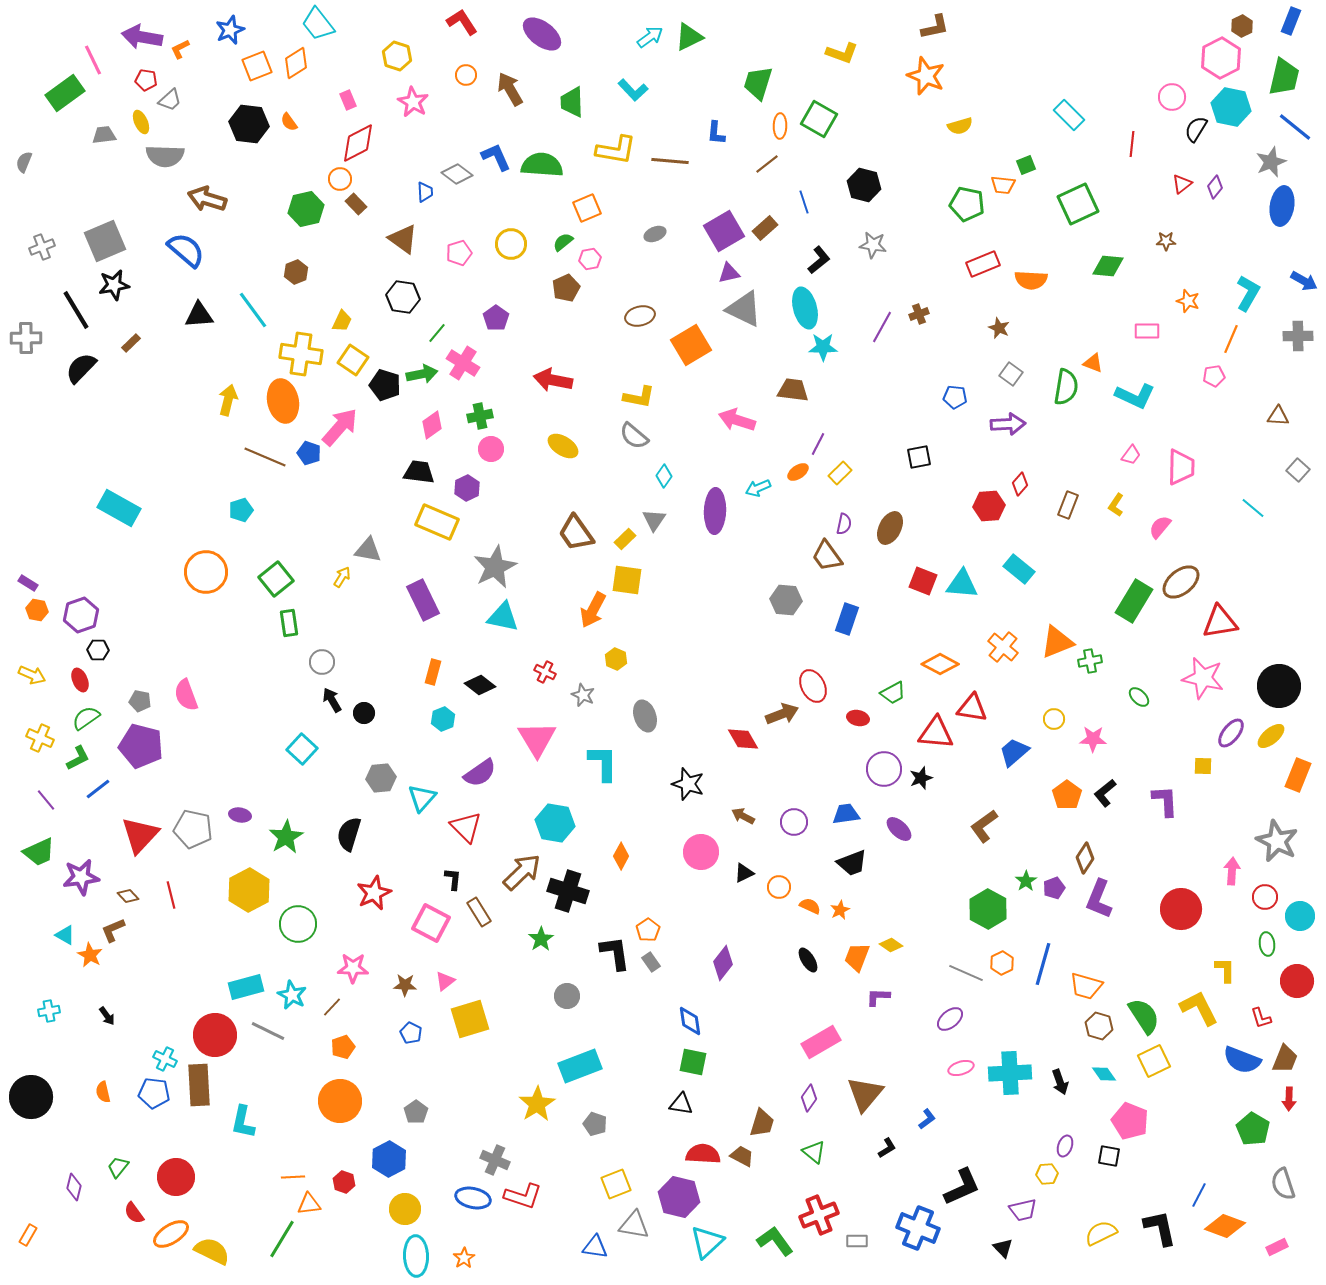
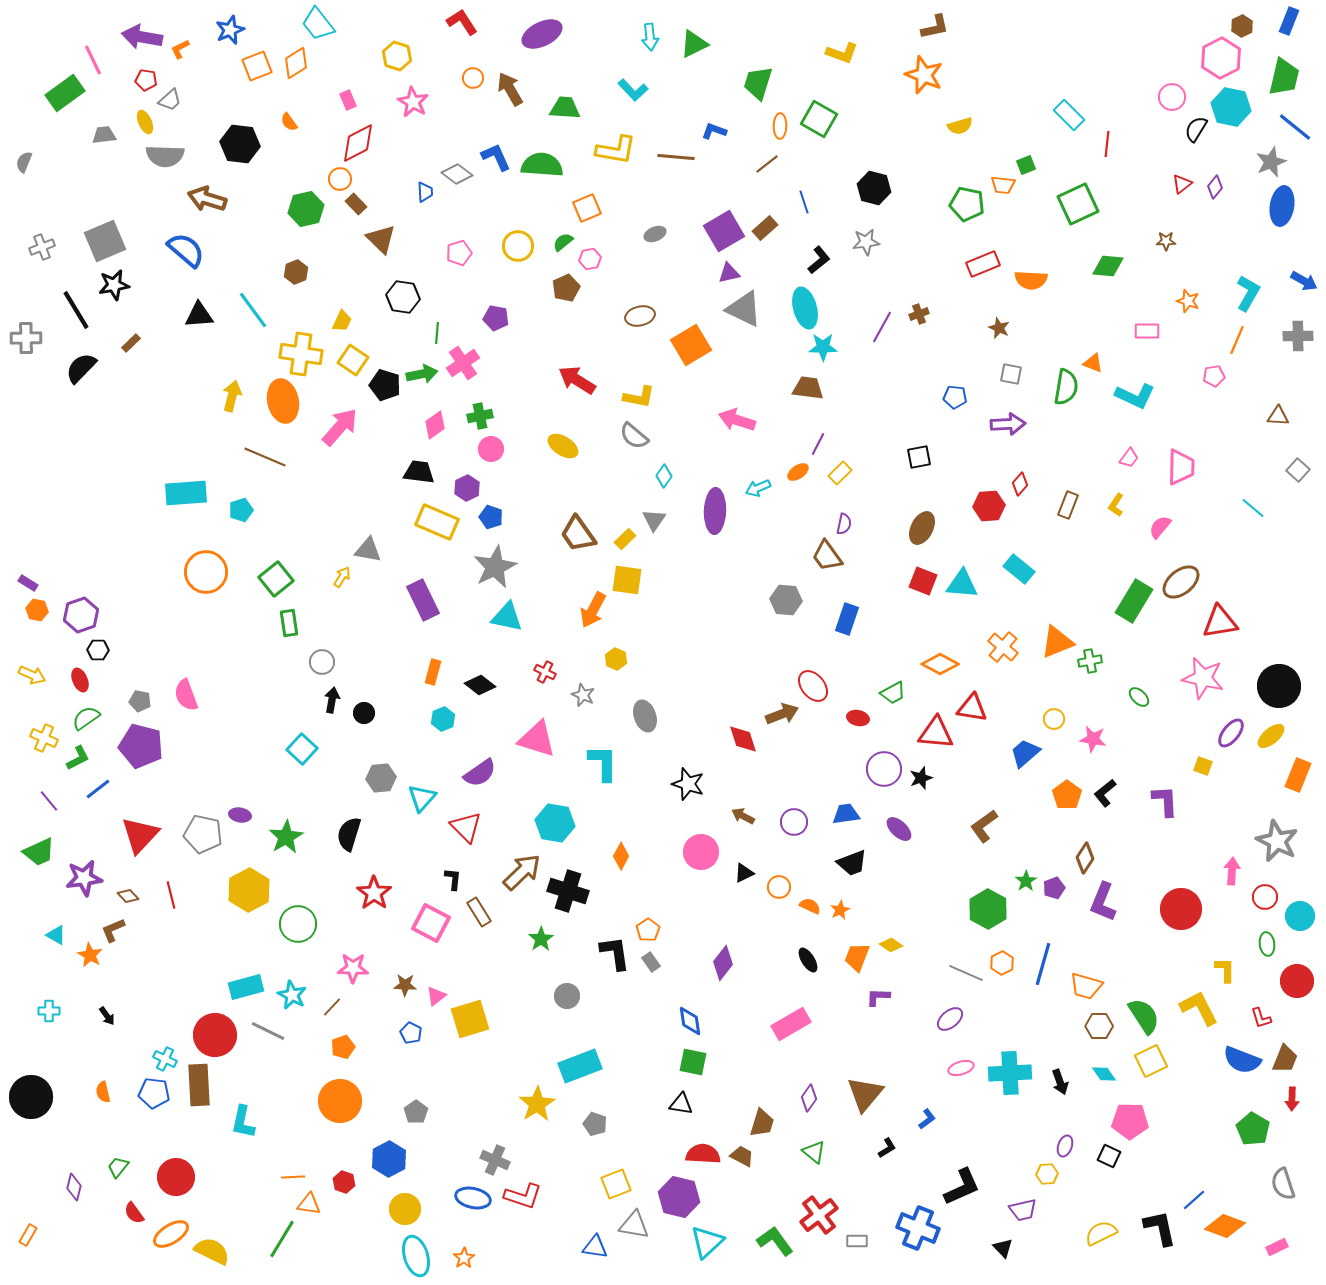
blue rectangle at (1291, 21): moved 2 px left
purple ellipse at (542, 34): rotated 63 degrees counterclockwise
cyan arrow at (650, 37): rotated 120 degrees clockwise
green triangle at (689, 37): moved 5 px right, 7 px down
orange circle at (466, 75): moved 7 px right, 3 px down
orange star at (926, 76): moved 2 px left, 1 px up
green trapezoid at (572, 102): moved 7 px left, 6 px down; rotated 96 degrees clockwise
yellow ellipse at (141, 122): moved 4 px right
black hexagon at (249, 124): moved 9 px left, 20 px down
blue L-shape at (716, 133): moved 2 px left, 2 px up; rotated 105 degrees clockwise
red line at (1132, 144): moved 25 px left
brown line at (670, 161): moved 6 px right, 4 px up
black hexagon at (864, 185): moved 10 px right, 3 px down
brown triangle at (403, 239): moved 22 px left; rotated 8 degrees clockwise
yellow circle at (511, 244): moved 7 px right, 2 px down
gray star at (873, 245): moved 7 px left, 3 px up; rotated 16 degrees counterclockwise
purple pentagon at (496, 318): rotated 25 degrees counterclockwise
green line at (437, 333): rotated 35 degrees counterclockwise
orange line at (1231, 339): moved 6 px right, 1 px down
pink cross at (463, 363): rotated 24 degrees clockwise
gray square at (1011, 374): rotated 25 degrees counterclockwise
red arrow at (553, 380): moved 24 px right; rotated 21 degrees clockwise
brown trapezoid at (793, 390): moved 15 px right, 2 px up
yellow arrow at (228, 400): moved 4 px right, 4 px up
pink diamond at (432, 425): moved 3 px right
blue pentagon at (309, 453): moved 182 px right, 64 px down
pink trapezoid at (1131, 455): moved 2 px left, 3 px down
cyan rectangle at (119, 508): moved 67 px right, 15 px up; rotated 33 degrees counterclockwise
brown ellipse at (890, 528): moved 32 px right
brown trapezoid at (576, 533): moved 2 px right, 1 px down
cyan triangle at (503, 617): moved 4 px right
red ellipse at (813, 686): rotated 12 degrees counterclockwise
black arrow at (332, 700): rotated 40 degrees clockwise
yellow cross at (40, 738): moved 4 px right
pink triangle at (537, 739): rotated 42 degrees counterclockwise
red diamond at (743, 739): rotated 12 degrees clockwise
pink star at (1093, 739): rotated 8 degrees clockwise
blue trapezoid at (1014, 752): moved 11 px right, 1 px down
yellow square at (1203, 766): rotated 18 degrees clockwise
purple line at (46, 800): moved 3 px right, 1 px down
gray pentagon at (193, 829): moved 10 px right, 5 px down
purple star at (81, 877): moved 3 px right, 1 px down
red star at (374, 893): rotated 12 degrees counterclockwise
purple L-shape at (1099, 899): moved 4 px right, 3 px down
cyan triangle at (65, 935): moved 9 px left
pink triangle at (445, 981): moved 9 px left, 15 px down
cyan cross at (49, 1011): rotated 10 degrees clockwise
brown hexagon at (1099, 1026): rotated 16 degrees counterclockwise
pink rectangle at (821, 1042): moved 30 px left, 18 px up
yellow square at (1154, 1061): moved 3 px left
red arrow at (1289, 1099): moved 3 px right
pink pentagon at (1130, 1121): rotated 21 degrees counterclockwise
black square at (1109, 1156): rotated 15 degrees clockwise
blue line at (1199, 1195): moved 5 px left, 5 px down; rotated 20 degrees clockwise
orange triangle at (309, 1204): rotated 15 degrees clockwise
red cross at (819, 1215): rotated 15 degrees counterclockwise
cyan ellipse at (416, 1256): rotated 15 degrees counterclockwise
